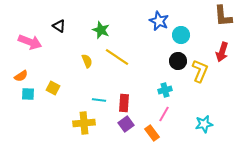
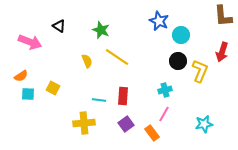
red rectangle: moved 1 px left, 7 px up
